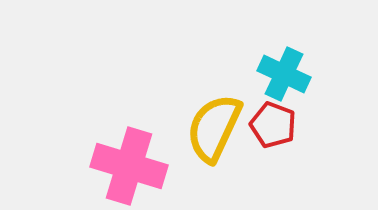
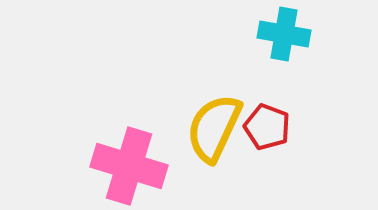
cyan cross: moved 40 px up; rotated 15 degrees counterclockwise
red pentagon: moved 6 px left, 2 px down
